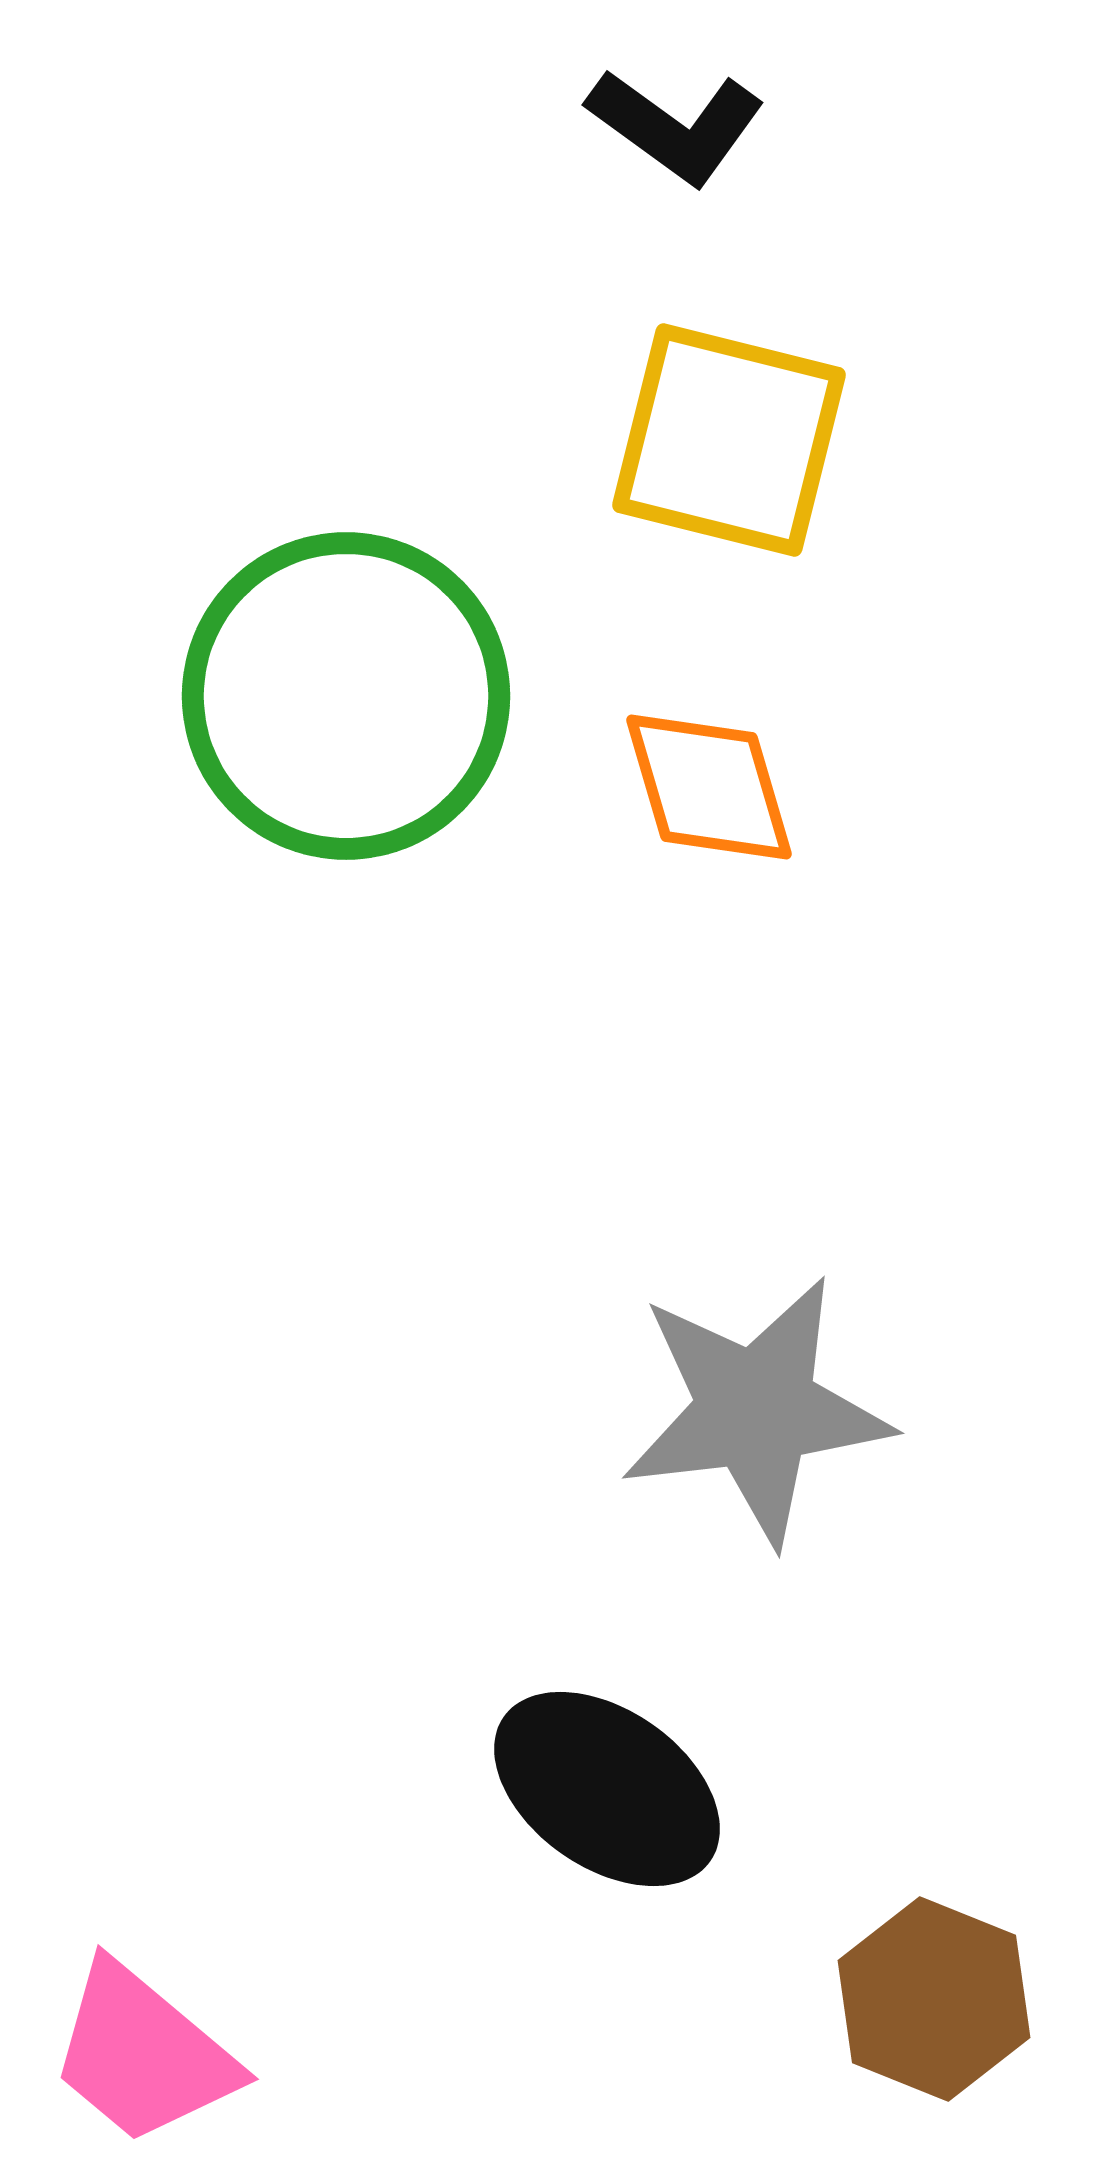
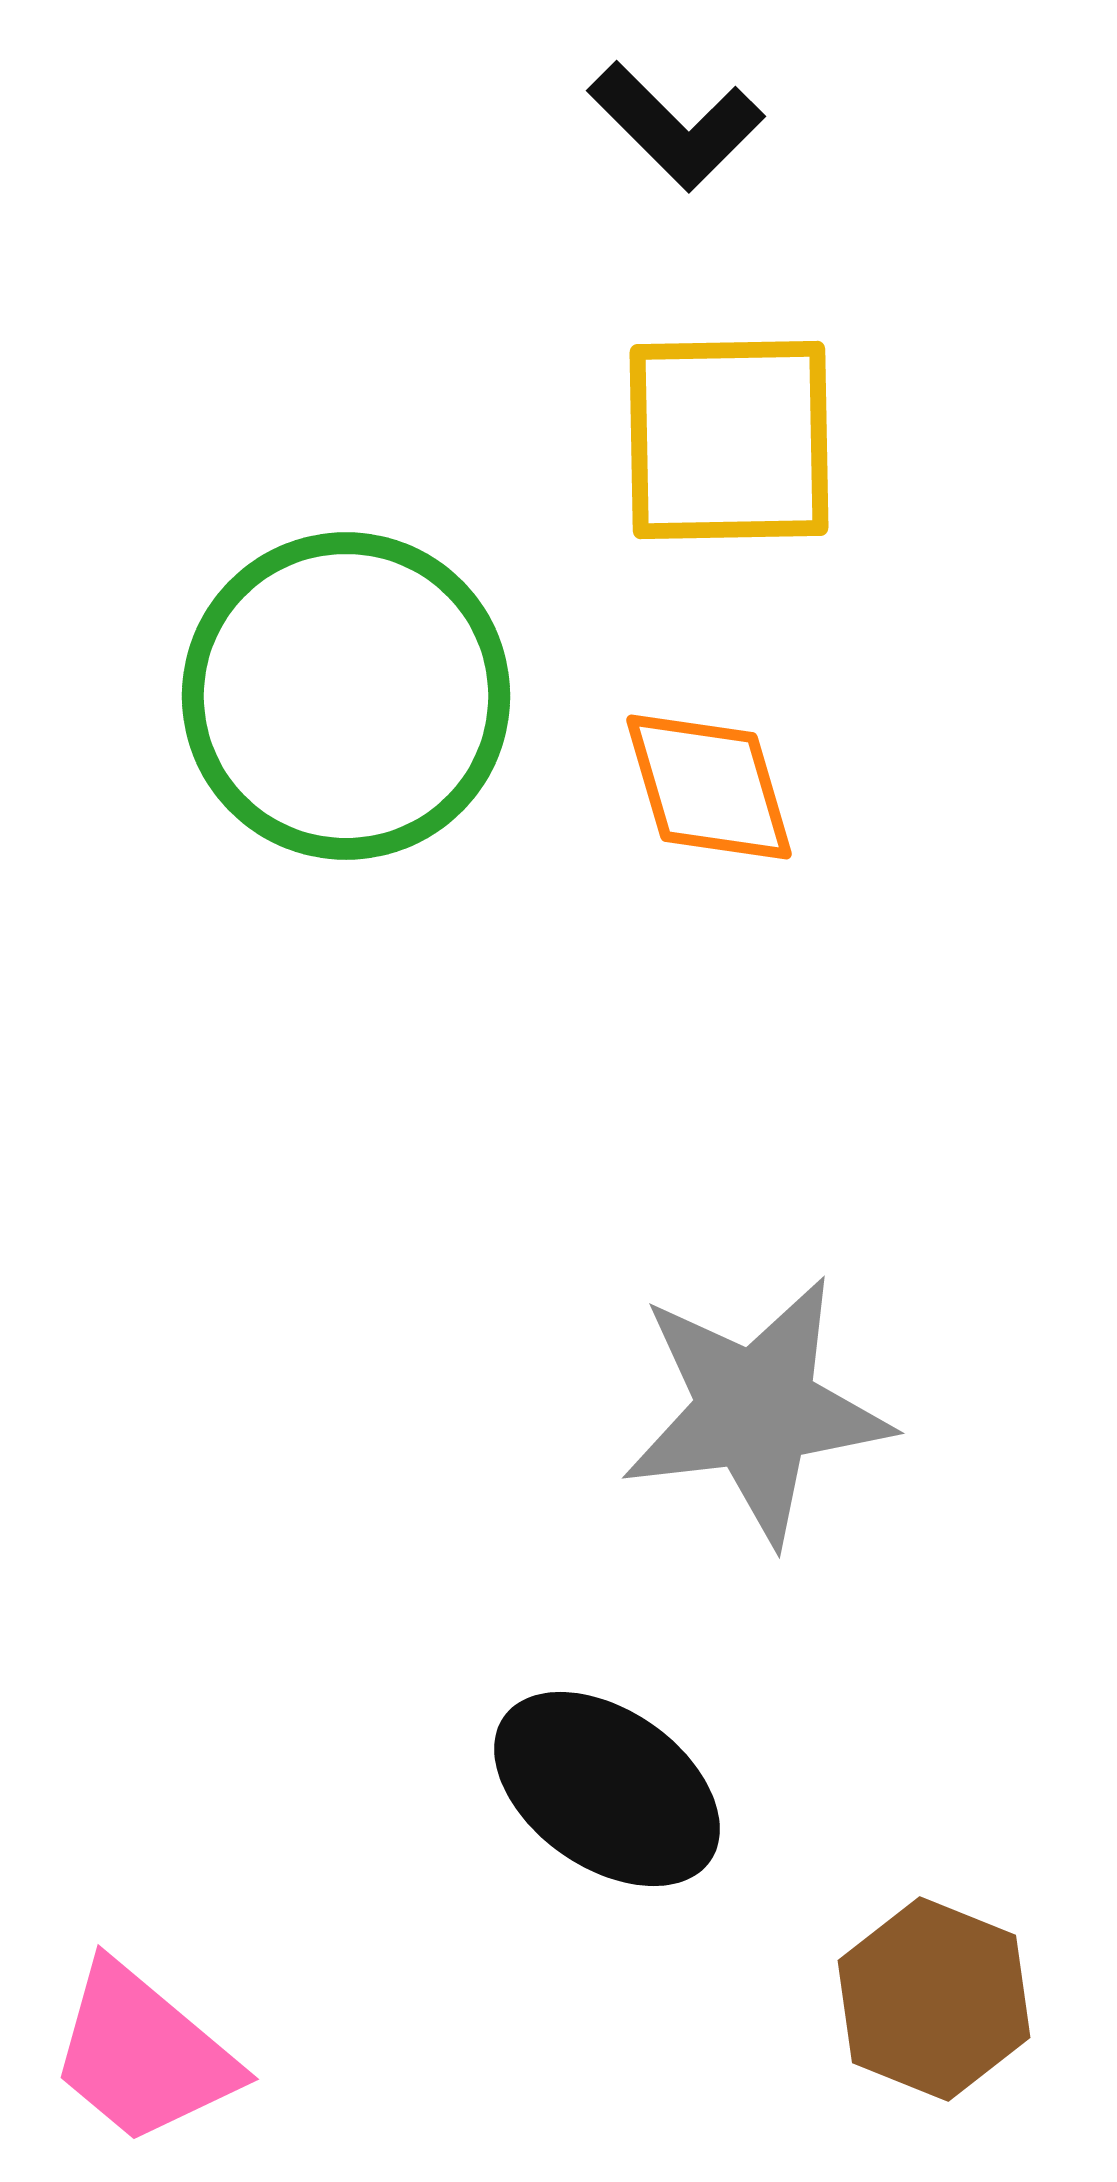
black L-shape: rotated 9 degrees clockwise
yellow square: rotated 15 degrees counterclockwise
